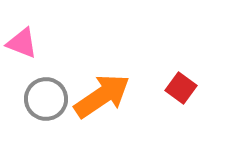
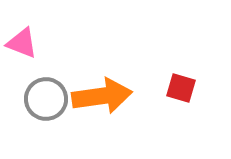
red square: rotated 20 degrees counterclockwise
orange arrow: rotated 26 degrees clockwise
